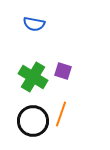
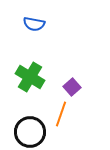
purple square: moved 9 px right, 16 px down; rotated 30 degrees clockwise
green cross: moved 3 px left
black circle: moved 3 px left, 11 px down
